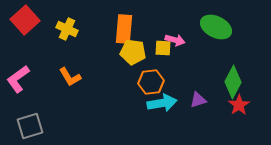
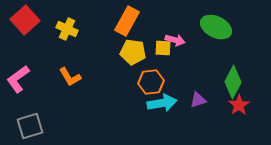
orange rectangle: moved 3 px right, 8 px up; rotated 24 degrees clockwise
